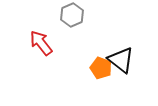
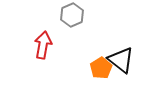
red arrow: moved 2 px right, 2 px down; rotated 48 degrees clockwise
orange pentagon: rotated 20 degrees clockwise
